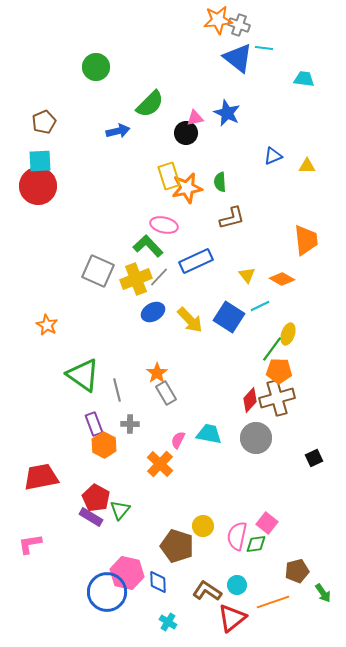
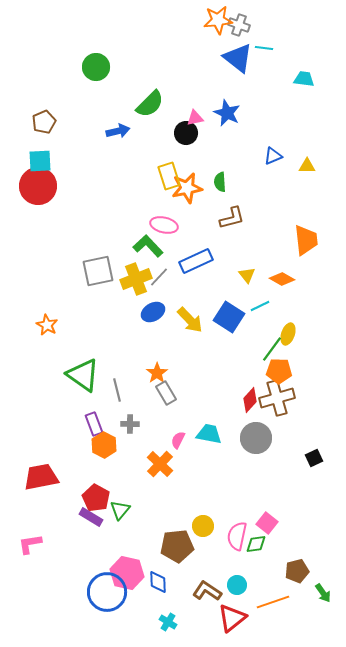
gray square at (98, 271): rotated 36 degrees counterclockwise
brown pentagon at (177, 546): rotated 24 degrees counterclockwise
